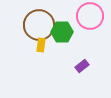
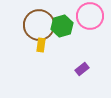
green hexagon: moved 6 px up; rotated 15 degrees counterclockwise
purple rectangle: moved 3 px down
